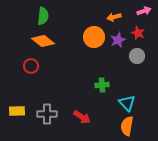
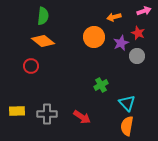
purple star: moved 3 px right, 3 px down
green cross: moved 1 px left; rotated 24 degrees counterclockwise
